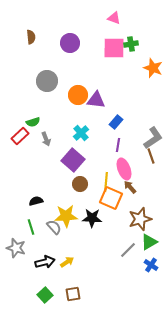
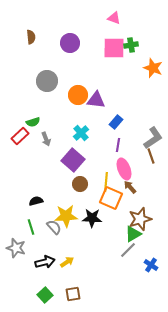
green cross: moved 1 px down
green triangle: moved 16 px left, 8 px up
